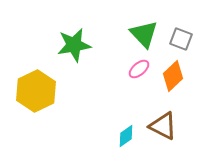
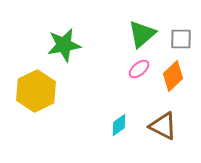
green triangle: moved 2 px left; rotated 32 degrees clockwise
gray square: rotated 20 degrees counterclockwise
green star: moved 10 px left
cyan diamond: moved 7 px left, 11 px up
